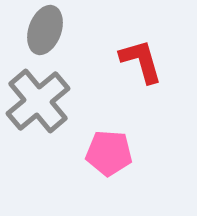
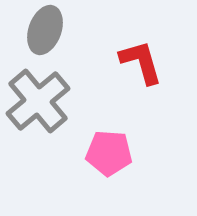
red L-shape: moved 1 px down
